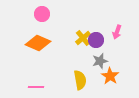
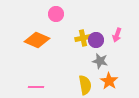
pink circle: moved 14 px right
pink arrow: moved 3 px down
yellow cross: rotated 28 degrees clockwise
orange diamond: moved 1 px left, 3 px up
gray star: rotated 28 degrees clockwise
orange star: moved 1 px left, 5 px down
yellow semicircle: moved 5 px right, 5 px down
